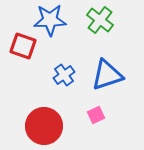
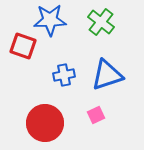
green cross: moved 1 px right, 2 px down
blue cross: rotated 25 degrees clockwise
red circle: moved 1 px right, 3 px up
